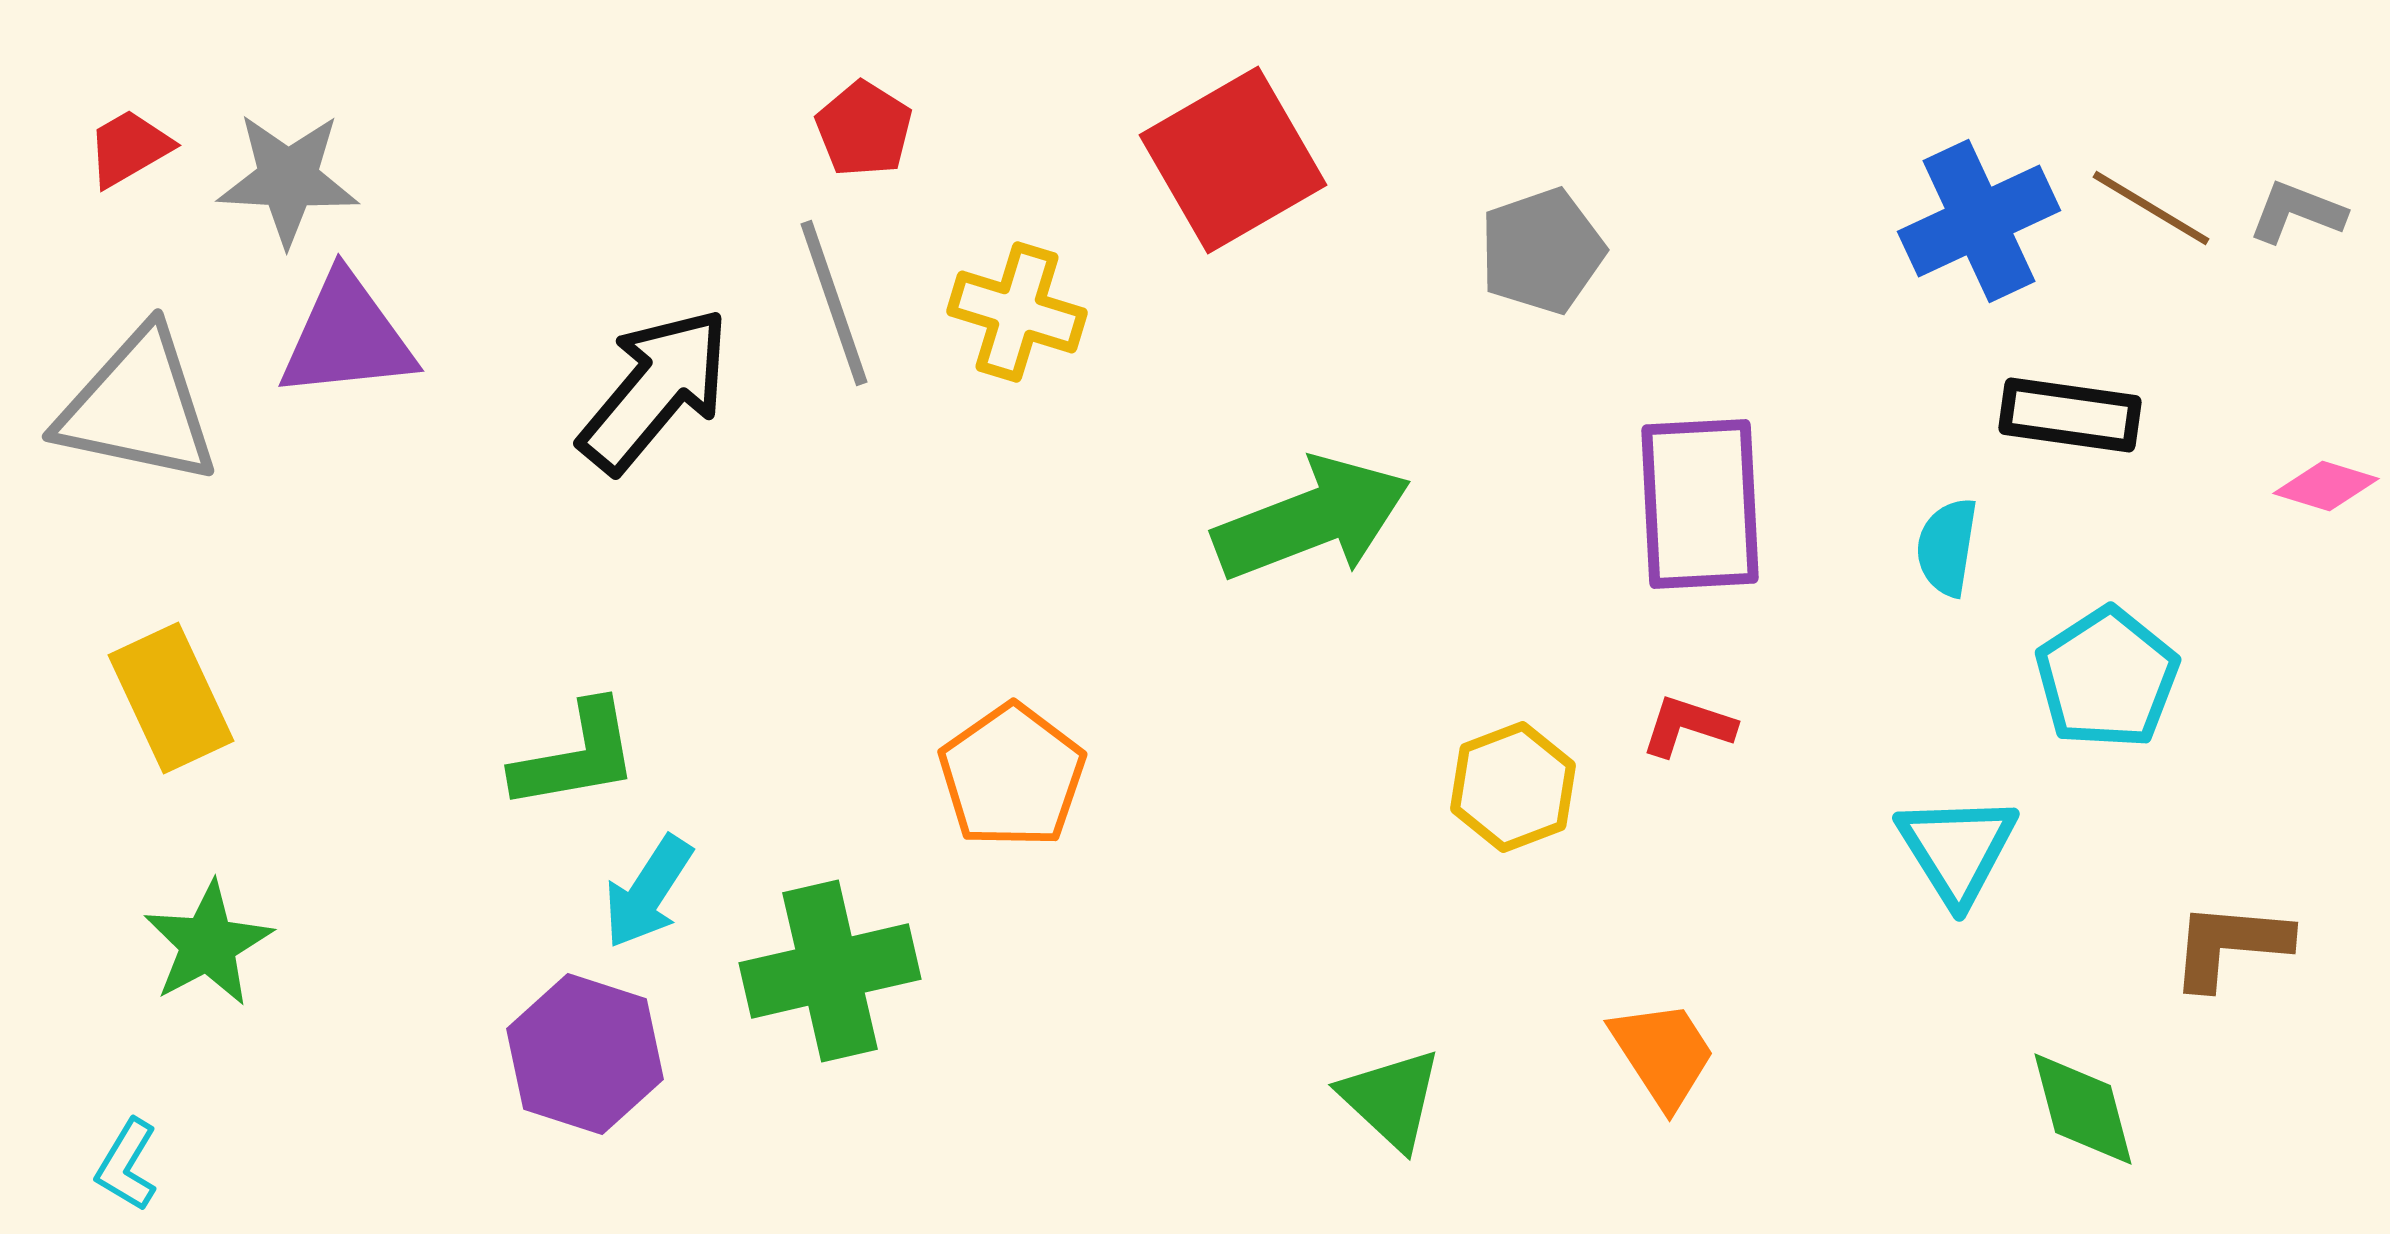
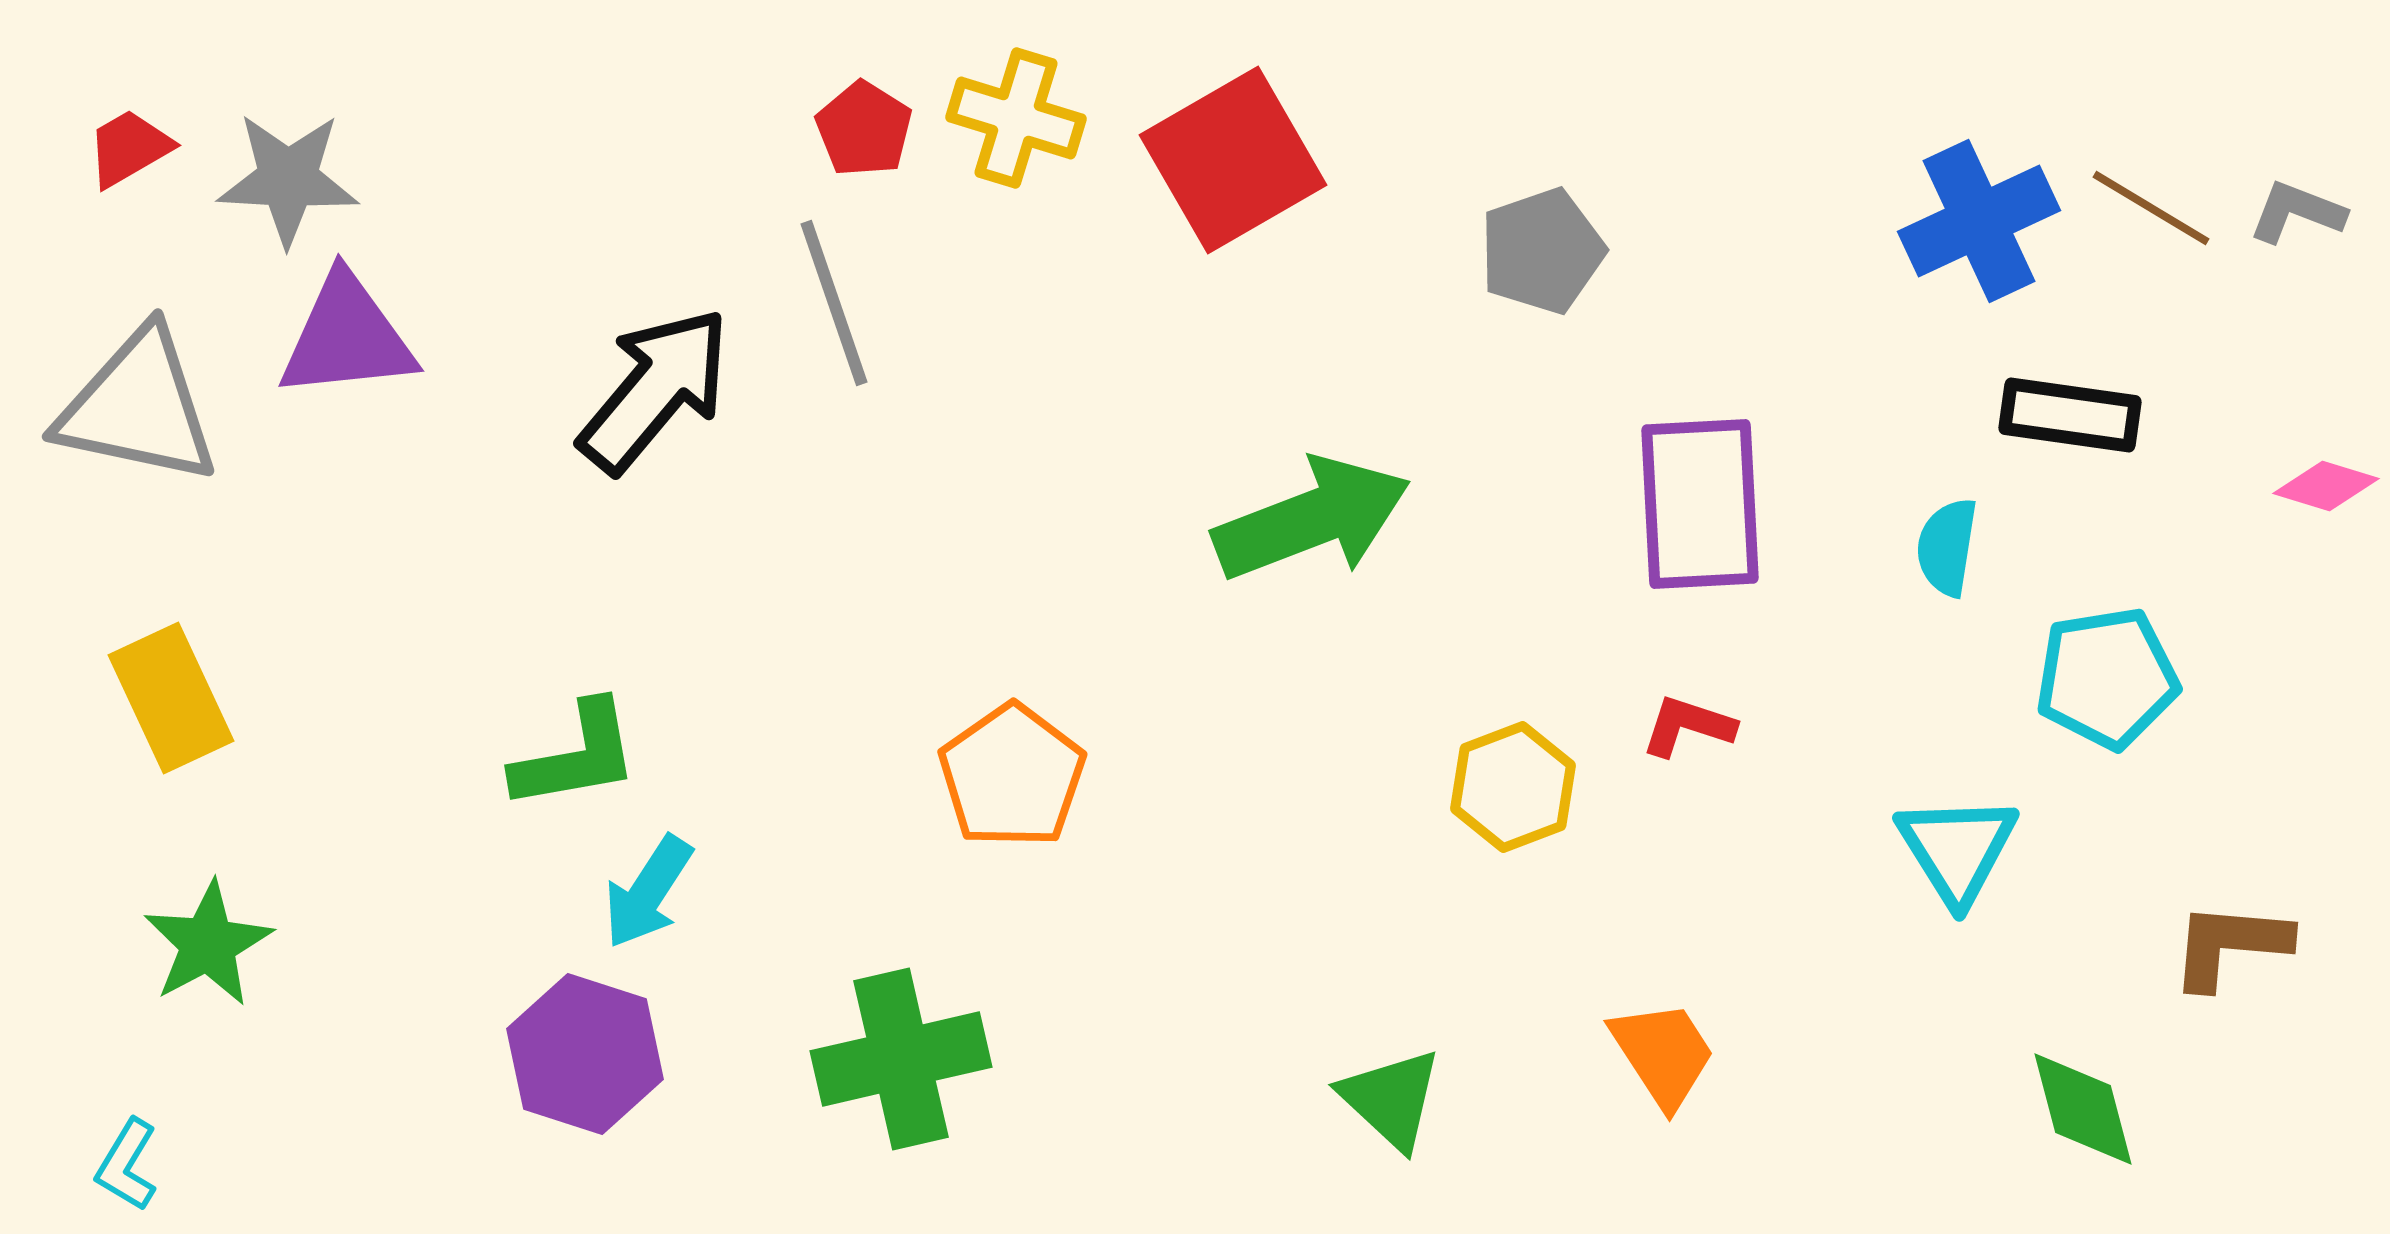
yellow cross: moved 1 px left, 194 px up
cyan pentagon: rotated 24 degrees clockwise
green cross: moved 71 px right, 88 px down
